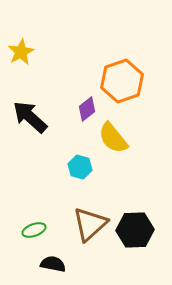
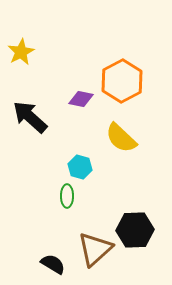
orange hexagon: rotated 9 degrees counterclockwise
purple diamond: moved 6 px left, 10 px up; rotated 50 degrees clockwise
yellow semicircle: moved 8 px right; rotated 8 degrees counterclockwise
brown triangle: moved 5 px right, 25 px down
green ellipse: moved 33 px right, 34 px up; rotated 70 degrees counterclockwise
black semicircle: rotated 20 degrees clockwise
